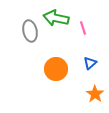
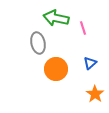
gray ellipse: moved 8 px right, 12 px down
